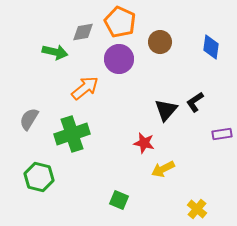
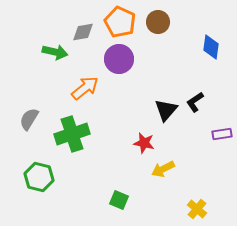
brown circle: moved 2 px left, 20 px up
